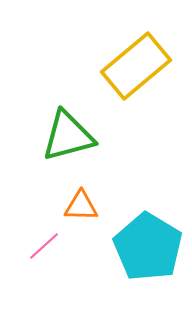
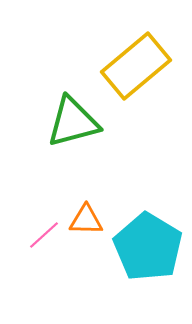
green triangle: moved 5 px right, 14 px up
orange triangle: moved 5 px right, 14 px down
pink line: moved 11 px up
